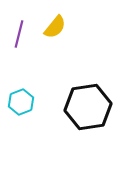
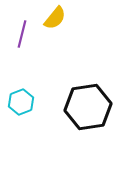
yellow semicircle: moved 9 px up
purple line: moved 3 px right
